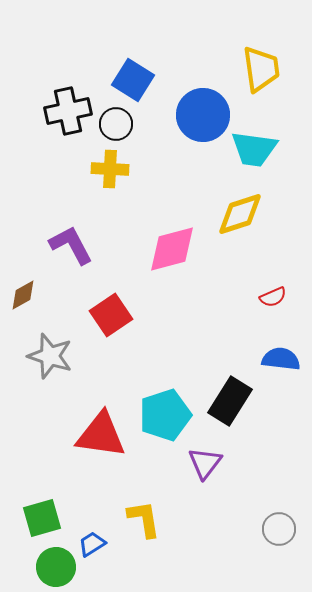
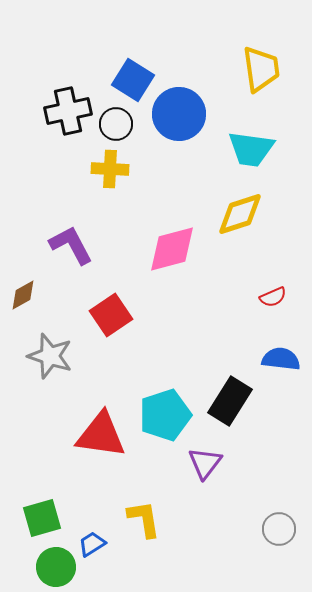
blue circle: moved 24 px left, 1 px up
cyan trapezoid: moved 3 px left
